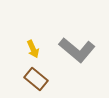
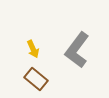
gray L-shape: rotated 87 degrees clockwise
